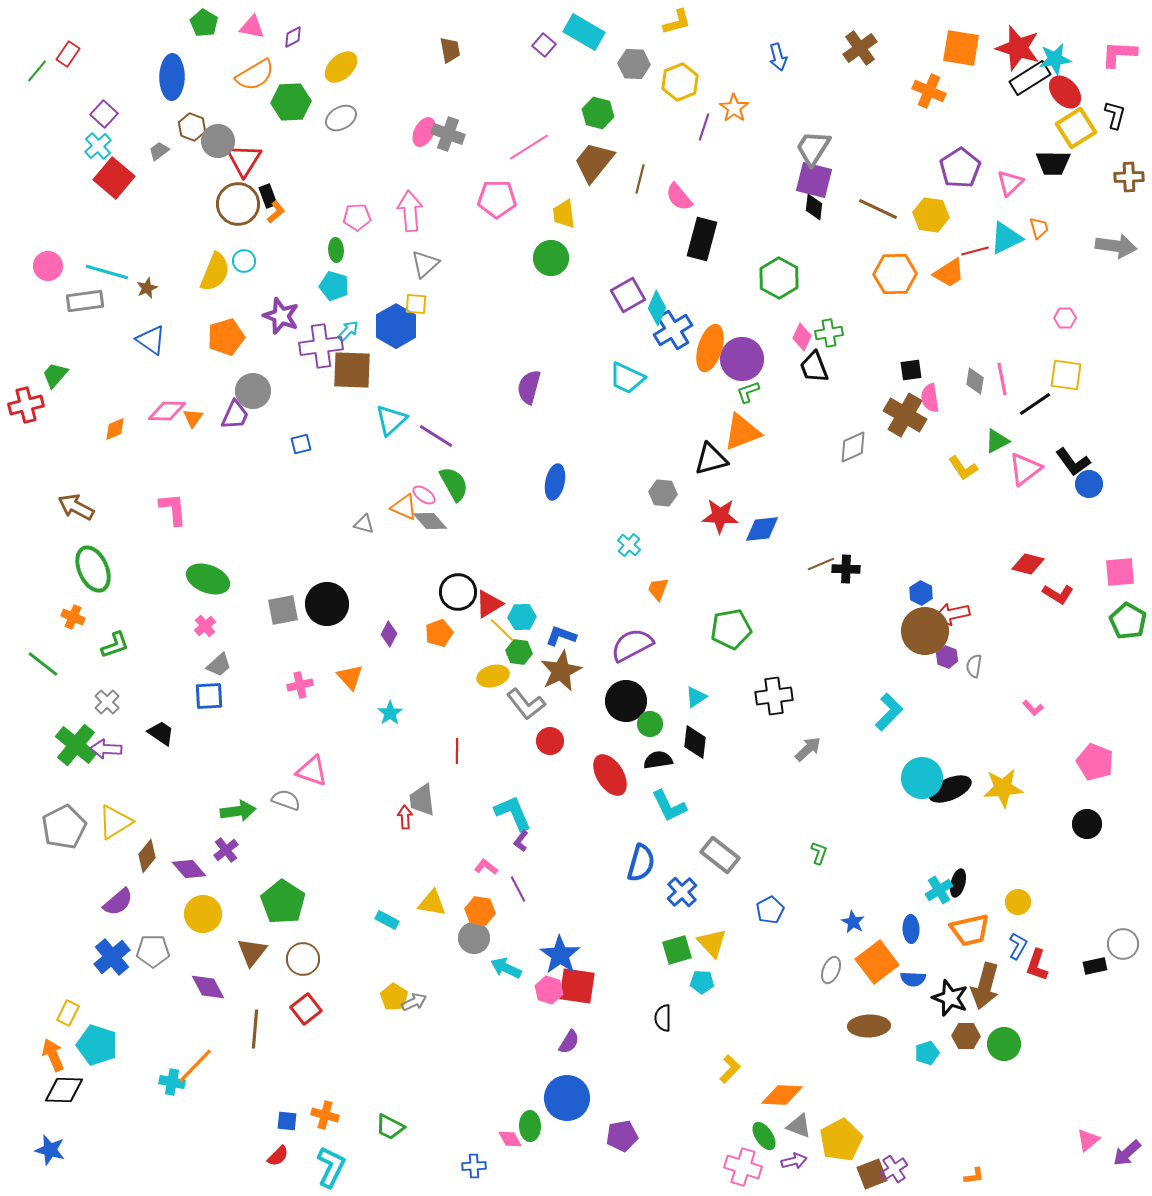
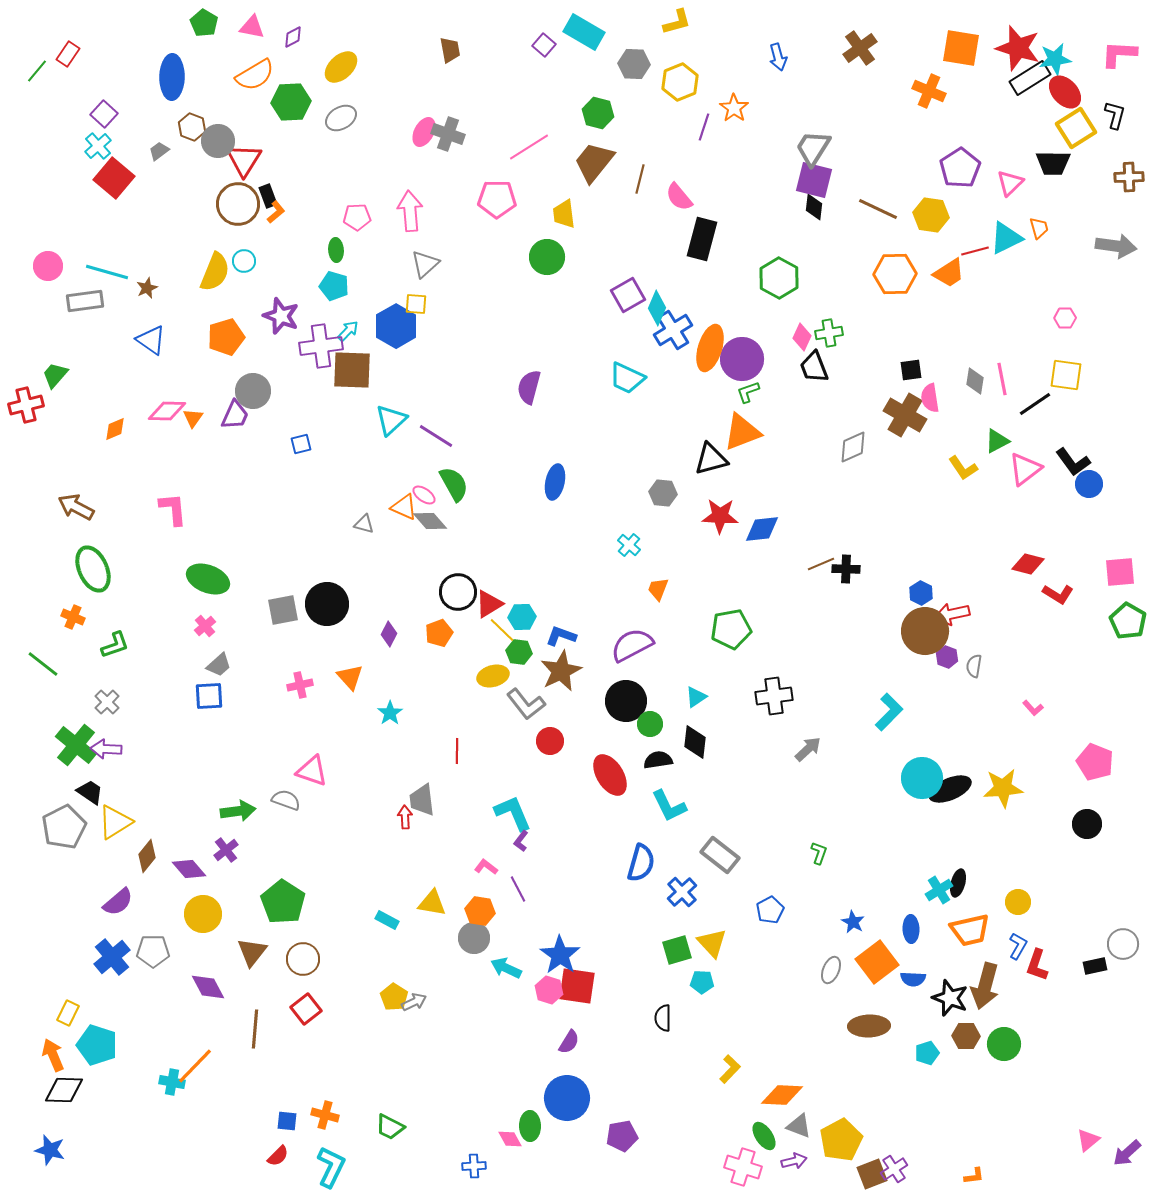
green circle at (551, 258): moved 4 px left, 1 px up
black trapezoid at (161, 733): moved 71 px left, 59 px down
